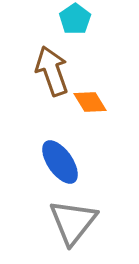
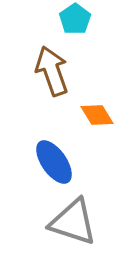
orange diamond: moved 7 px right, 13 px down
blue ellipse: moved 6 px left
gray triangle: rotated 50 degrees counterclockwise
